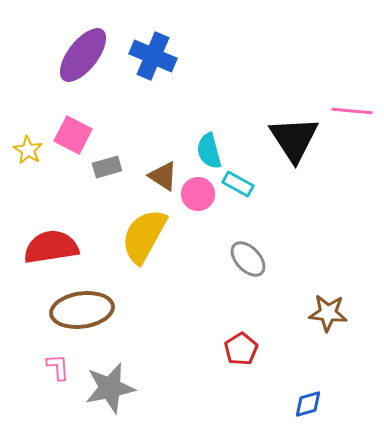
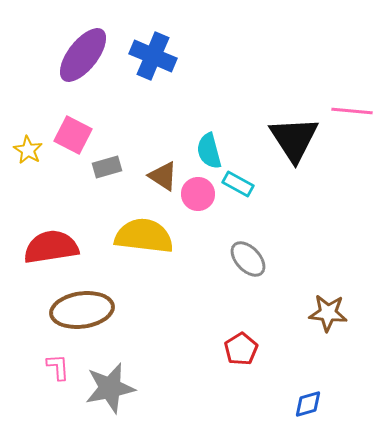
yellow semicircle: rotated 68 degrees clockwise
